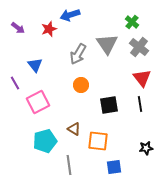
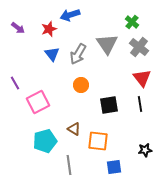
blue triangle: moved 17 px right, 11 px up
black star: moved 1 px left, 2 px down
